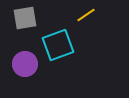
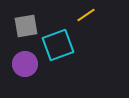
gray square: moved 1 px right, 8 px down
